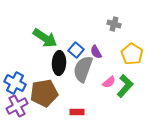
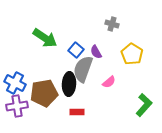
gray cross: moved 2 px left
black ellipse: moved 10 px right, 21 px down
green L-shape: moved 19 px right, 19 px down
purple cross: rotated 20 degrees clockwise
